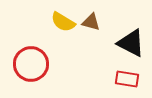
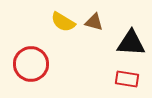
brown triangle: moved 3 px right
black triangle: rotated 24 degrees counterclockwise
